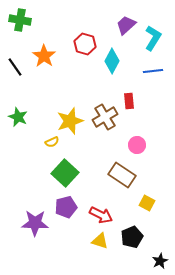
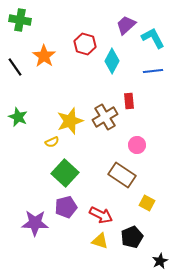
cyan L-shape: rotated 60 degrees counterclockwise
